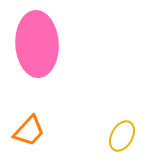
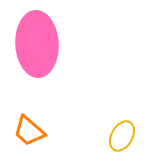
orange trapezoid: rotated 88 degrees clockwise
